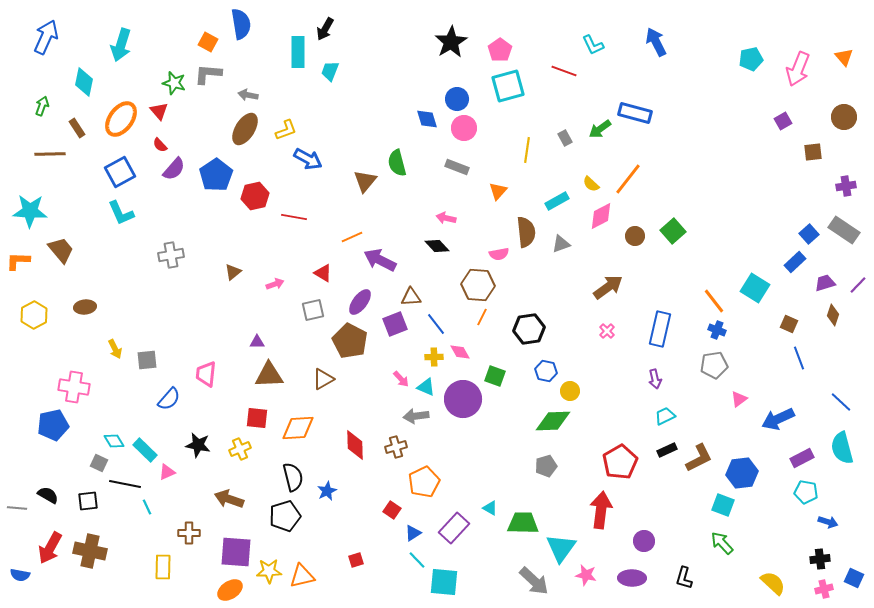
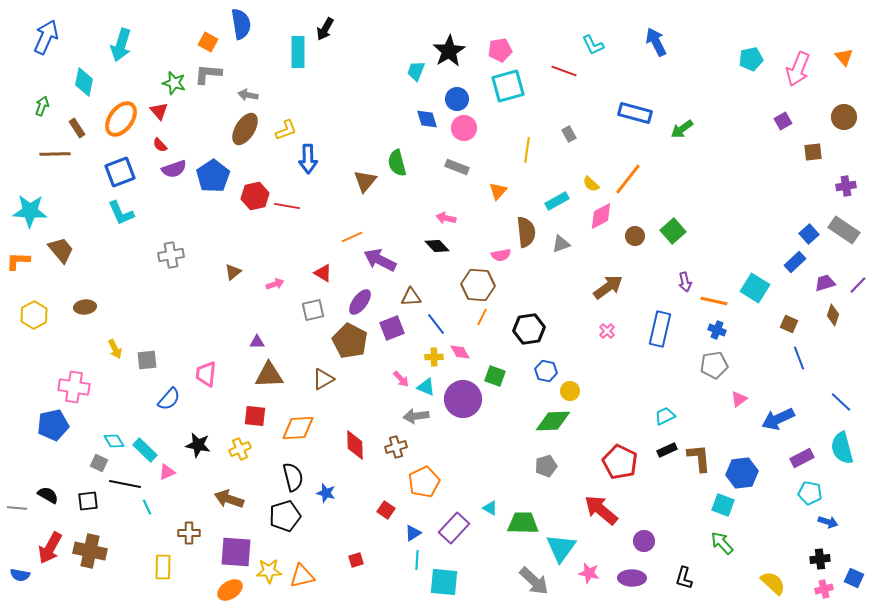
black star at (451, 42): moved 2 px left, 9 px down
pink pentagon at (500, 50): rotated 25 degrees clockwise
cyan trapezoid at (330, 71): moved 86 px right
green arrow at (600, 129): moved 82 px right
gray rectangle at (565, 138): moved 4 px right, 4 px up
brown line at (50, 154): moved 5 px right
blue arrow at (308, 159): rotated 60 degrees clockwise
purple semicircle at (174, 169): rotated 30 degrees clockwise
blue square at (120, 172): rotated 8 degrees clockwise
blue pentagon at (216, 175): moved 3 px left, 1 px down
red line at (294, 217): moved 7 px left, 11 px up
pink semicircle at (499, 254): moved 2 px right, 1 px down
orange line at (714, 301): rotated 40 degrees counterclockwise
purple square at (395, 324): moved 3 px left, 4 px down
purple arrow at (655, 379): moved 30 px right, 97 px up
red square at (257, 418): moved 2 px left, 2 px up
brown L-shape at (699, 458): rotated 68 degrees counterclockwise
red pentagon at (620, 462): rotated 16 degrees counterclockwise
blue star at (327, 491): moved 1 px left, 2 px down; rotated 30 degrees counterclockwise
cyan pentagon at (806, 492): moved 4 px right, 1 px down
red square at (392, 510): moved 6 px left
red arrow at (601, 510): rotated 57 degrees counterclockwise
cyan line at (417, 560): rotated 48 degrees clockwise
pink star at (586, 575): moved 3 px right, 2 px up
